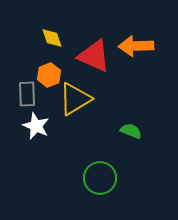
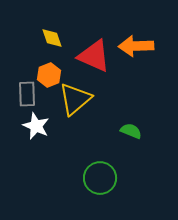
yellow triangle: rotated 9 degrees counterclockwise
